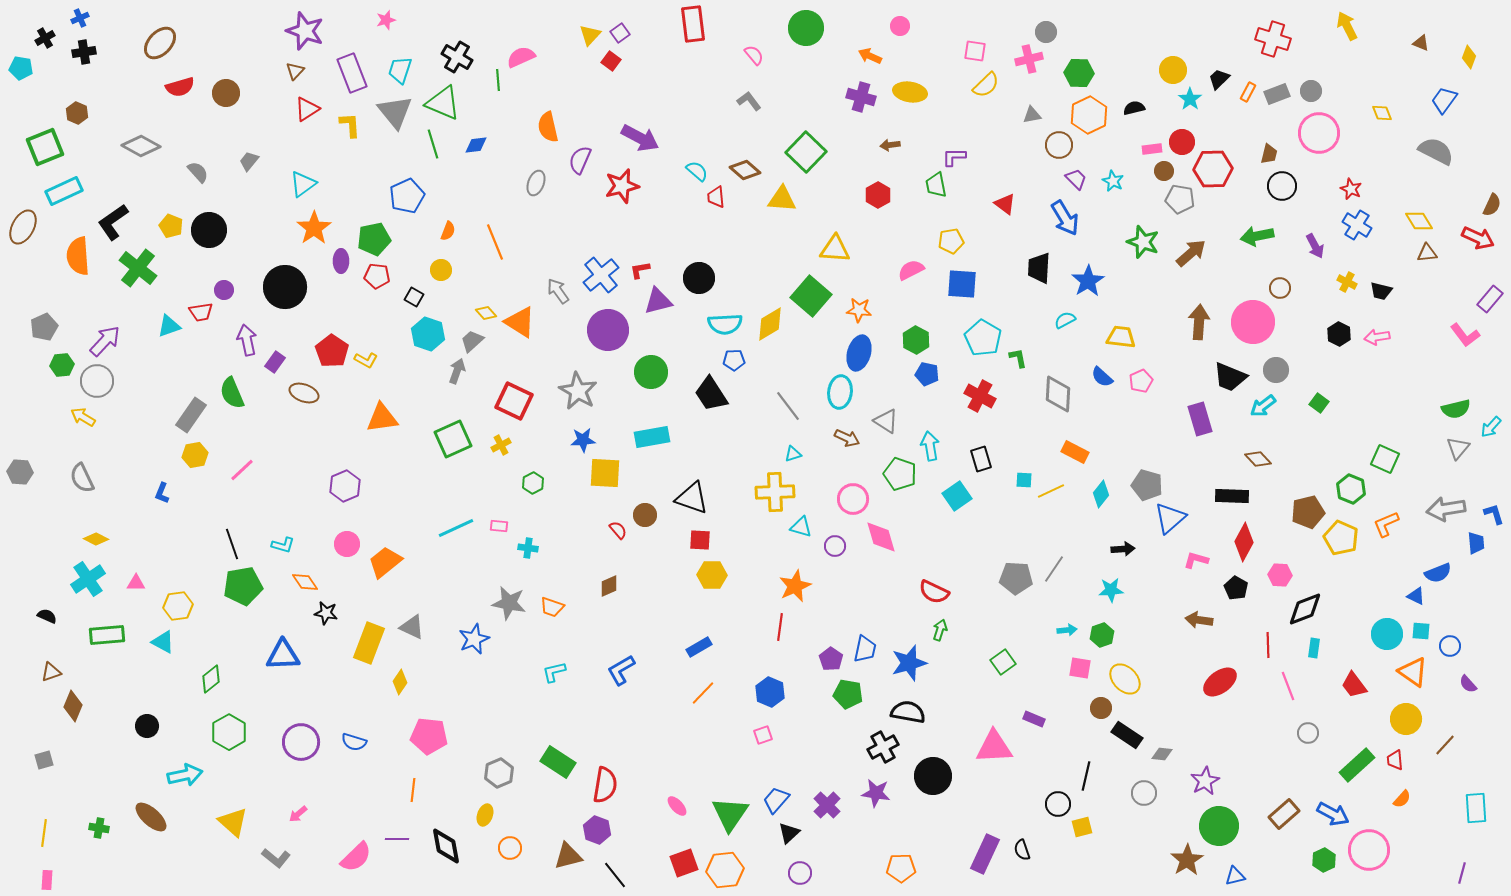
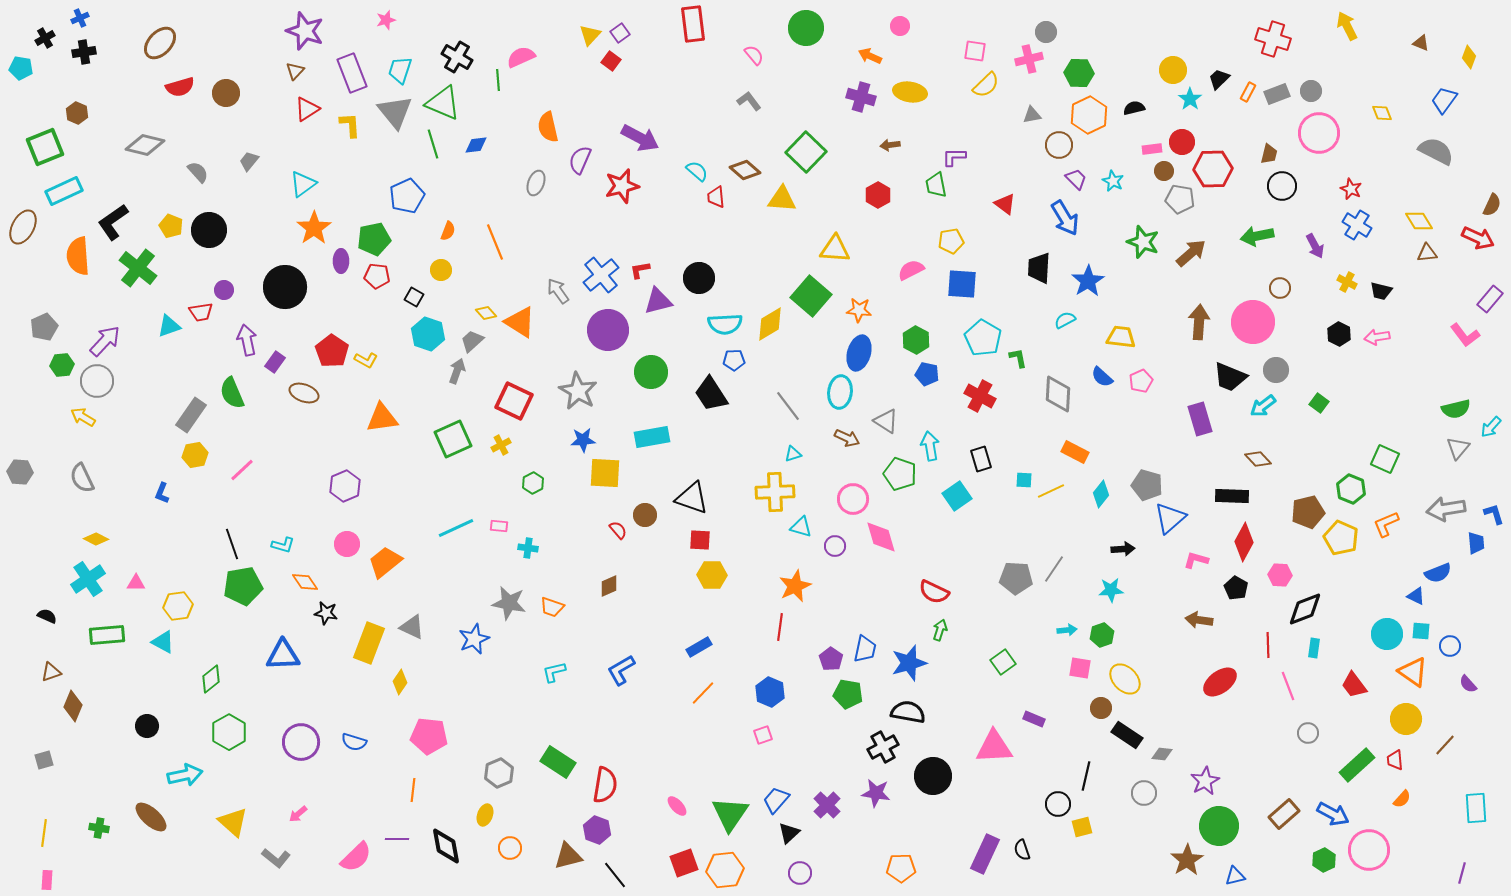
gray diamond at (141, 146): moved 4 px right, 1 px up; rotated 15 degrees counterclockwise
